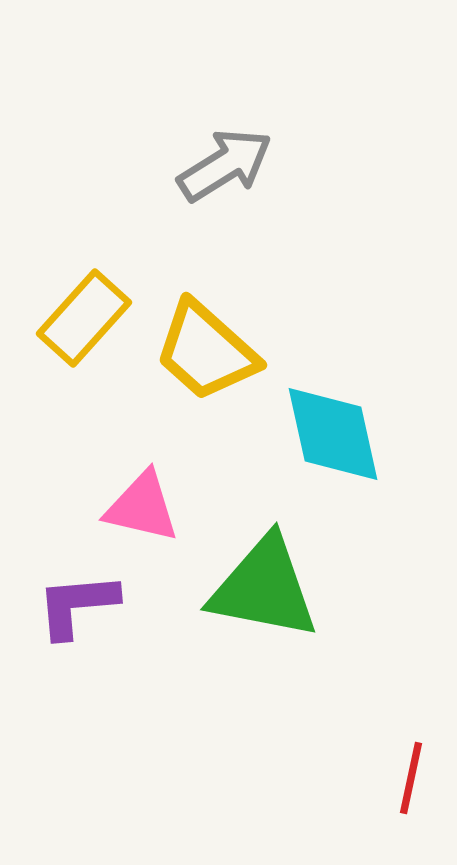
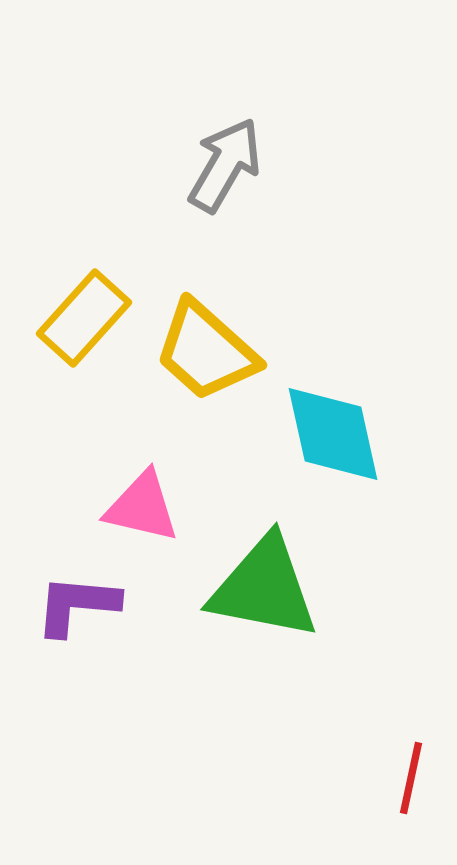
gray arrow: rotated 28 degrees counterclockwise
purple L-shape: rotated 10 degrees clockwise
